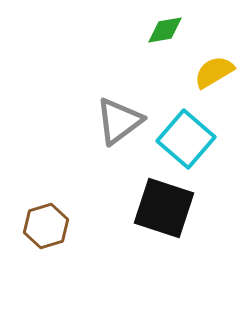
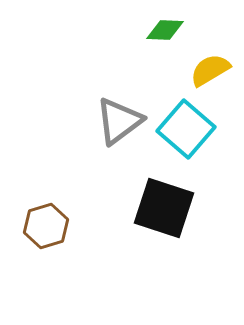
green diamond: rotated 12 degrees clockwise
yellow semicircle: moved 4 px left, 2 px up
cyan square: moved 10 px up
